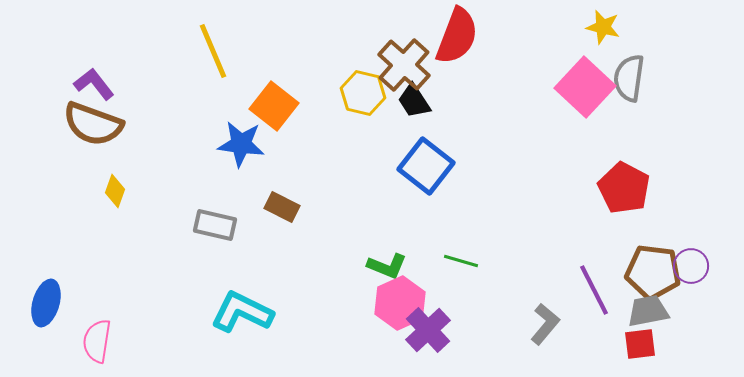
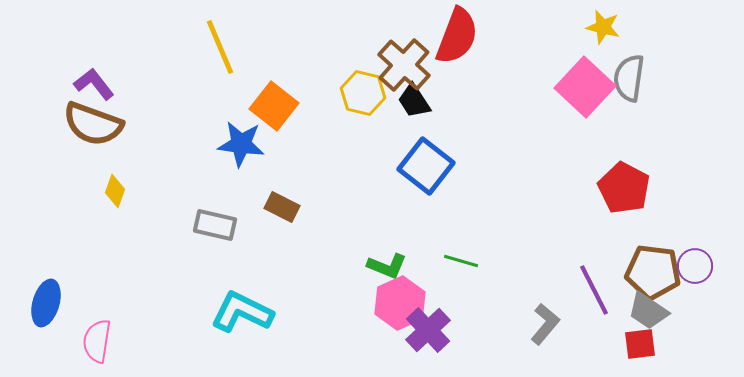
yellow line: moved 7 px right, 4 px up
purple circle: moved 4 px right
gray trapezoid: rotated 135 degrees counterclockwise
